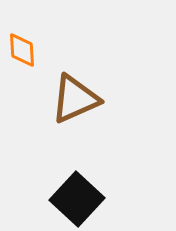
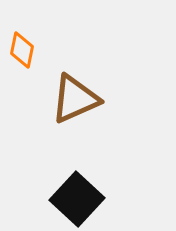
orange diamond: rotated 15 degrees clockwise
